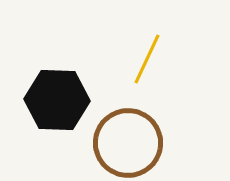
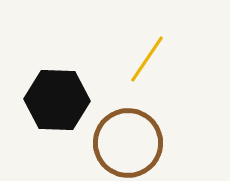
yellow line: rotated 9 degrees clockwise
